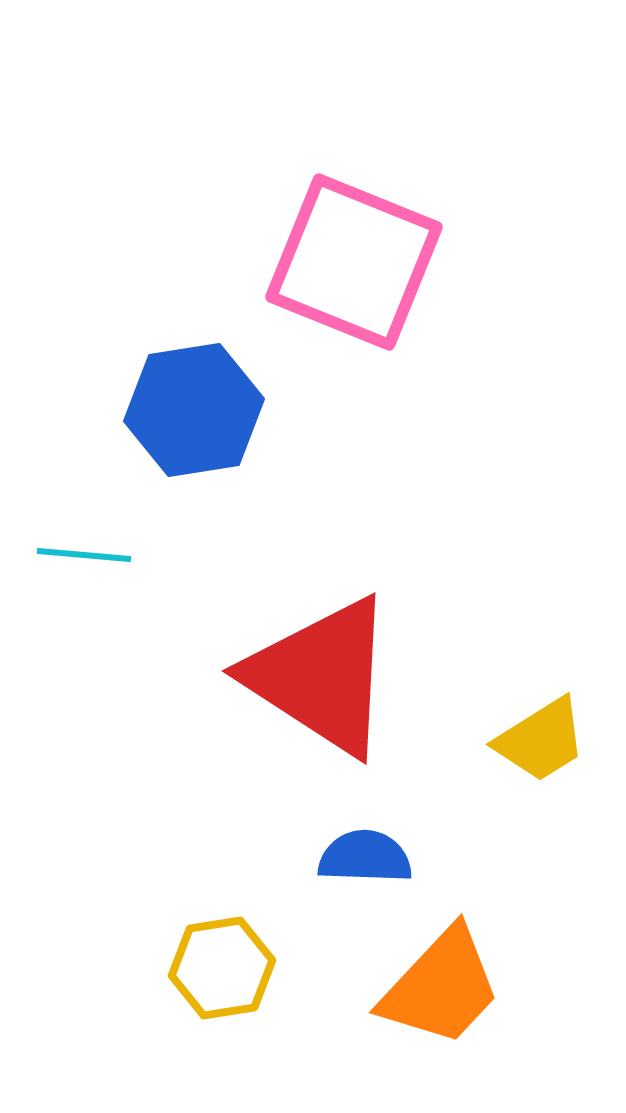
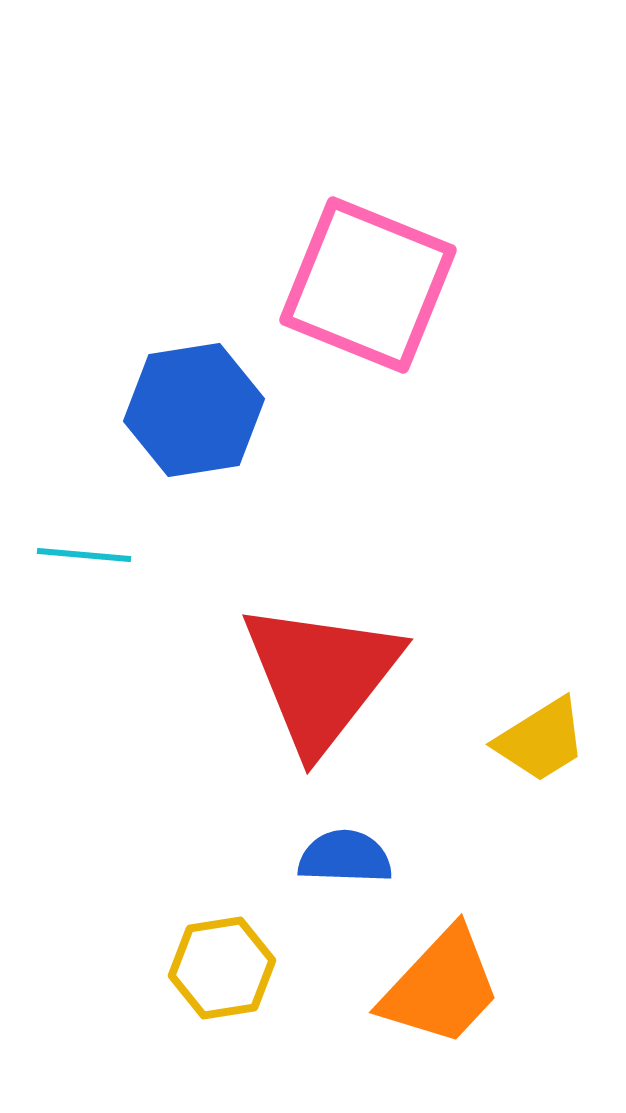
pink square: moved 14 px right, 23 px down
red triangle: rotated 35 degrees clockwise
blue semicircle: moved 20 px left
